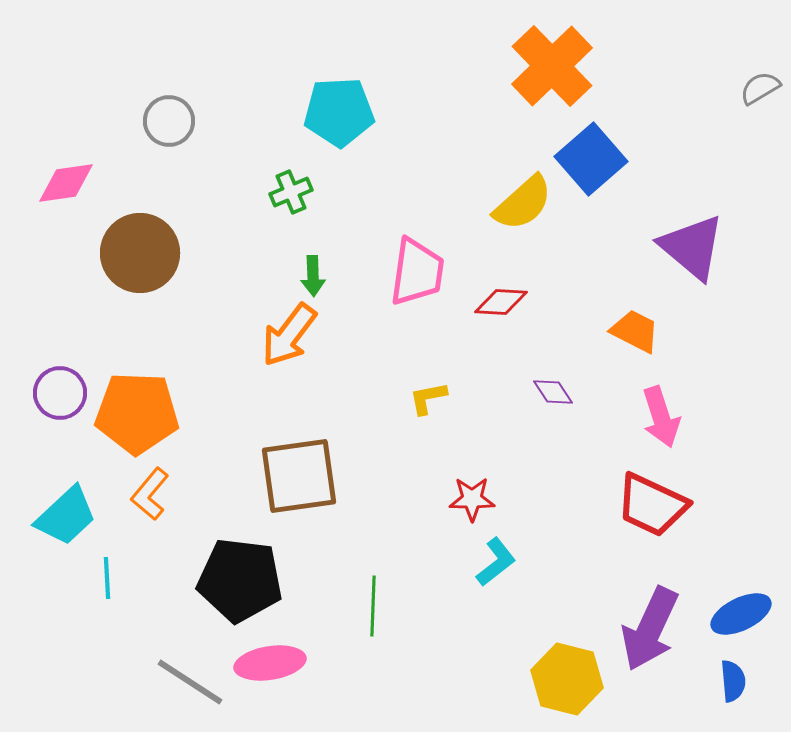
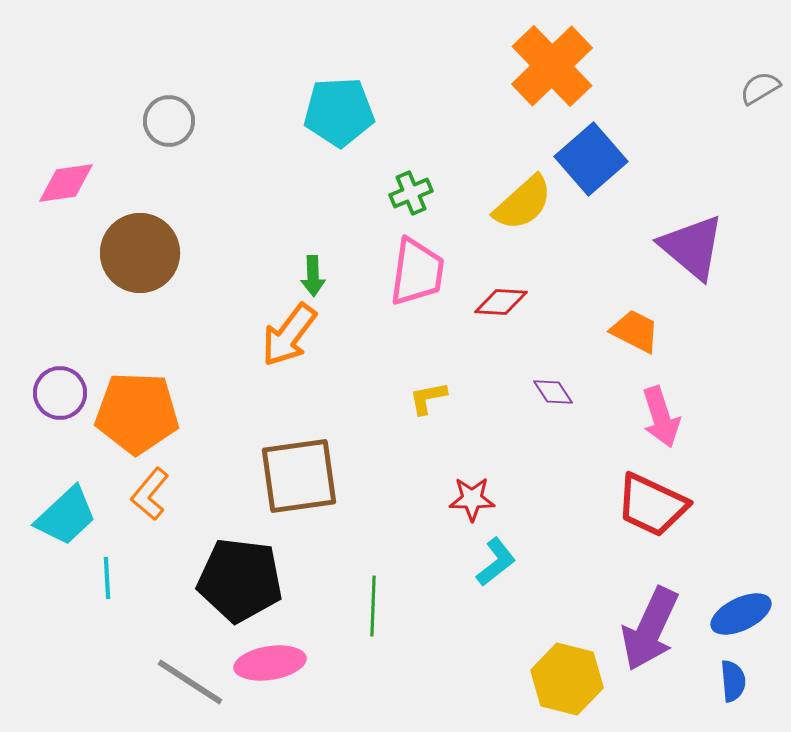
green cross: moved 120 px right, 1 px down
